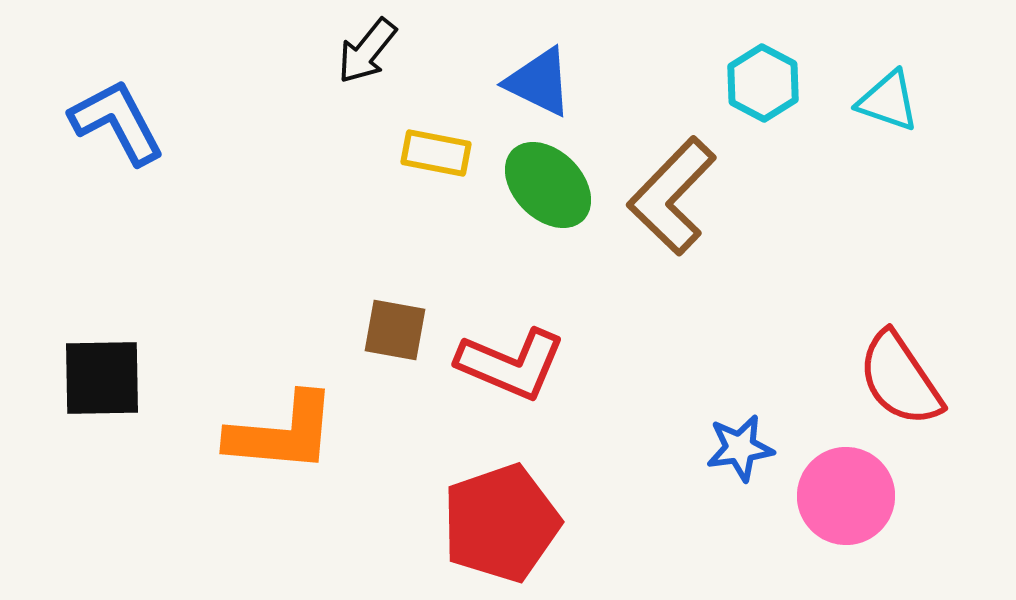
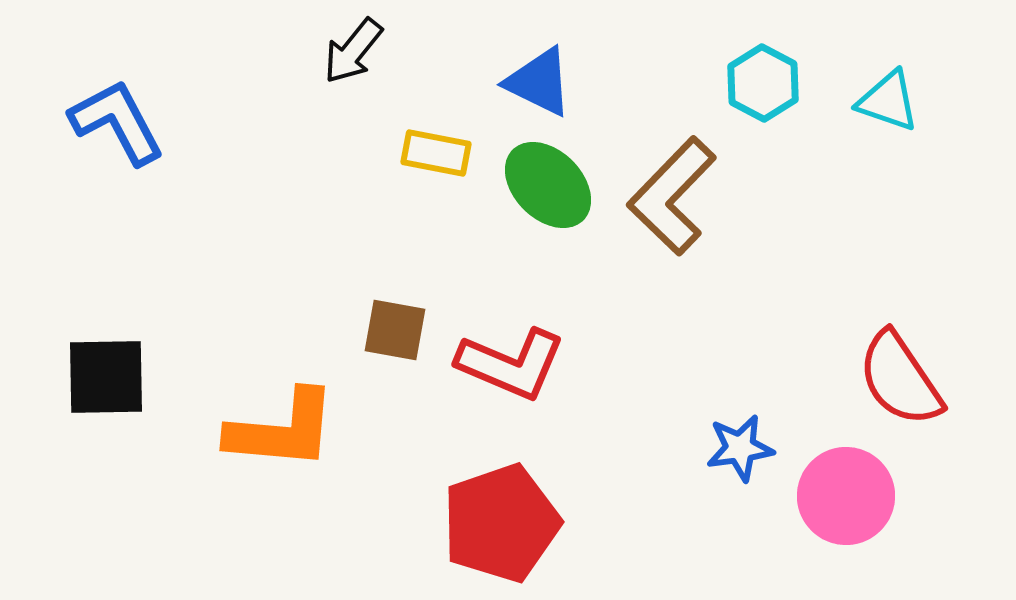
black arrow: moved 14 px left
black square: moved 4 px right, 1 px up
orange L-shape: moved 3 px up
